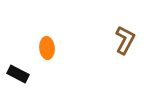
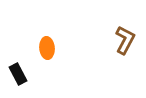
black rectangle: rotated 35 degrees clockwise
